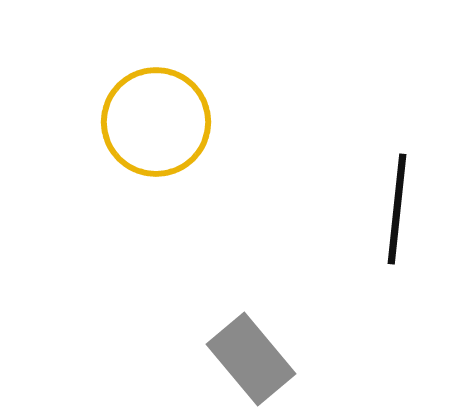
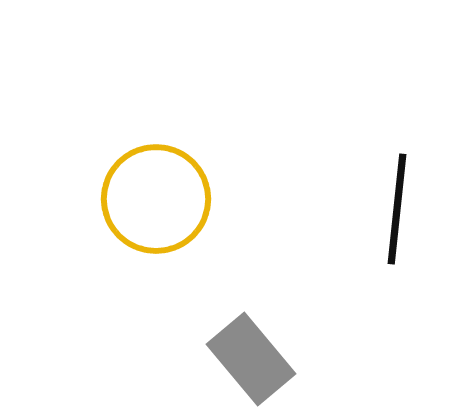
yellow circle: moved 77 px down
